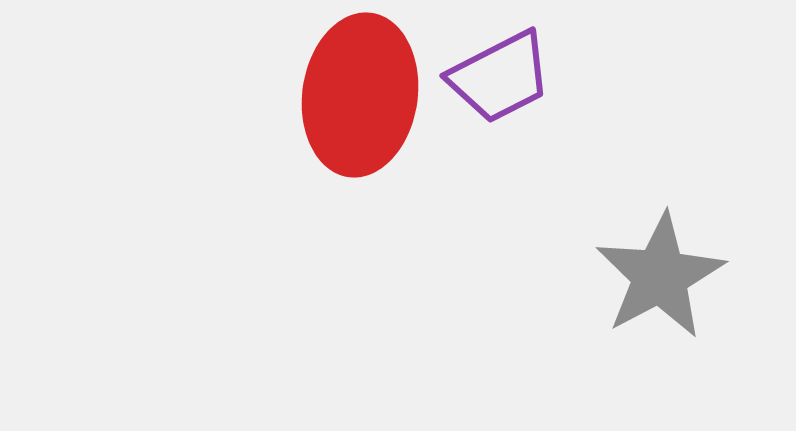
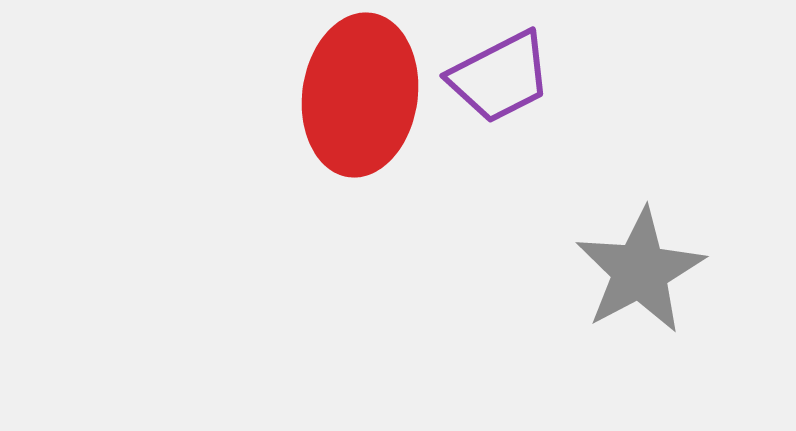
gray star: moved 20 px left, 5 px up
